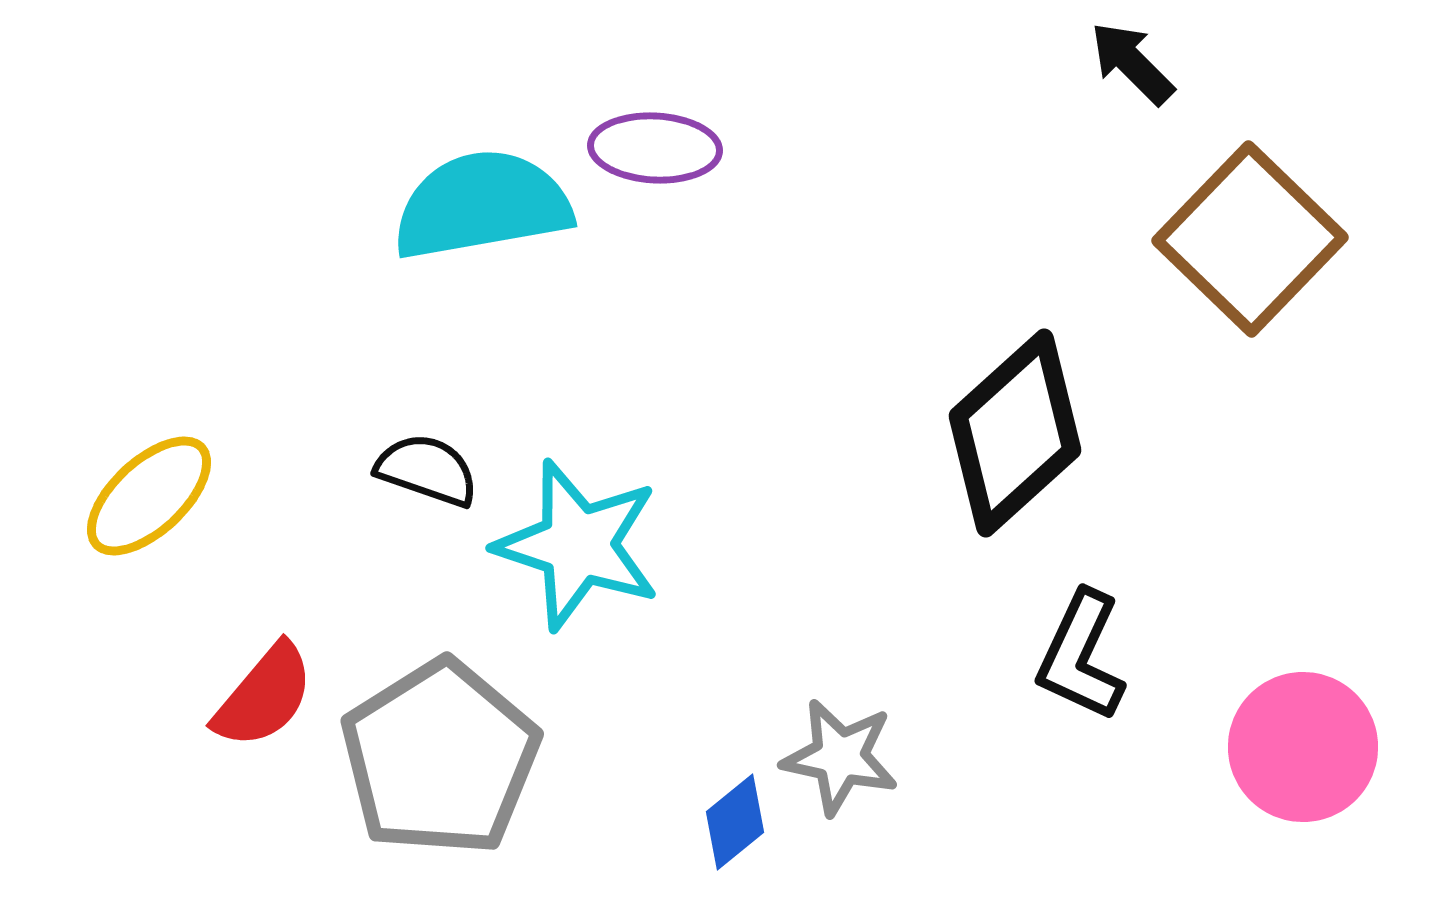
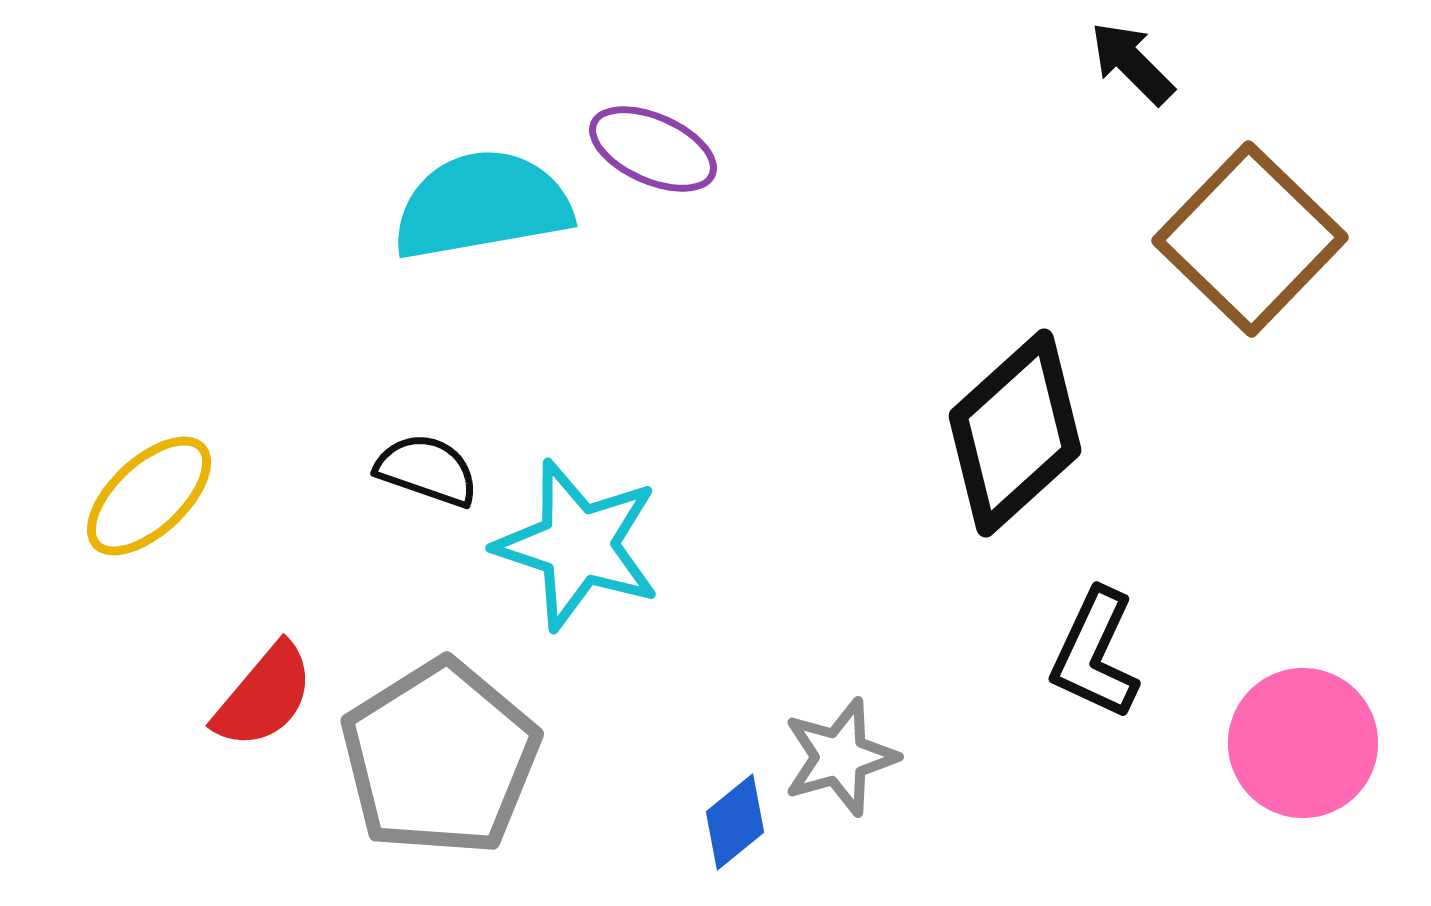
purple ellipse: moved 2 px left, 1 px down; rotated 21 degrees clockwise
black L-shape: moved 14 px right, 2 px up
pink circle: moved 4 px up
gray star: rotated 28 degrees counterclockwise
